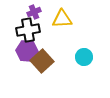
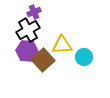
yellow triangle: moved 26 px down
black cross: rotated 20 degrees counterclockwise
brown square: moved 1 px right, 1 px up
